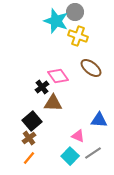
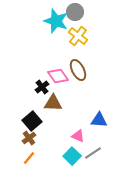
yellow cross: rotated 18 degrees clockwise
brown ellipse: moved 13 px left, 2 px down; rotated 25 degrees clockwise
cyan square: moved 2 px right
